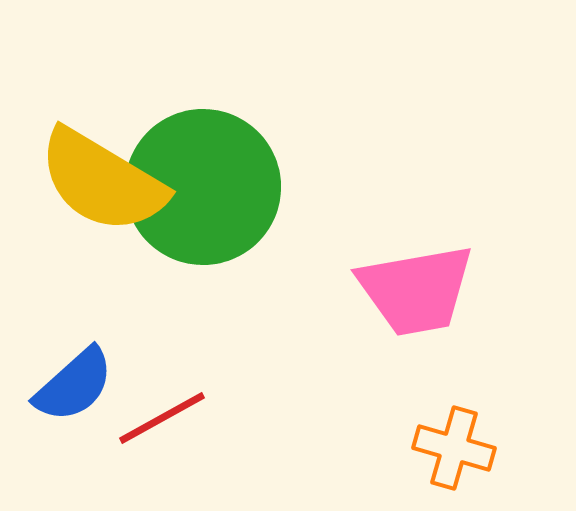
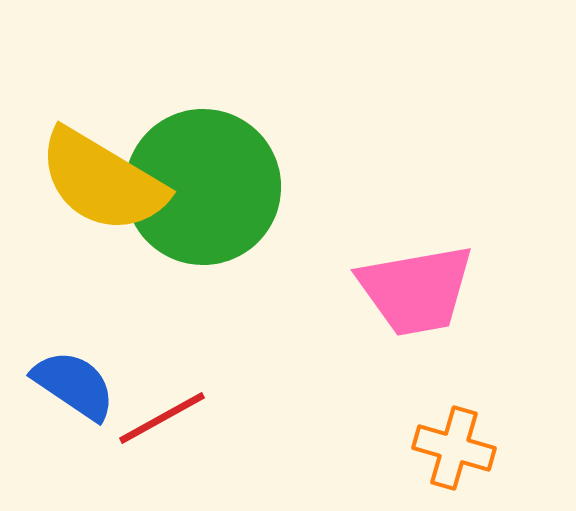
blue semicircle: rotated 104 degrees counterclockwise
